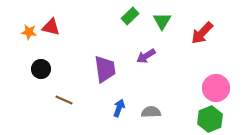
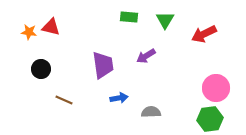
green rectangle: moved 1 px left, 1 px down; rotated 48 degrees clockwise
green triangle: moved 3 px right, 1 px up
red arrow: moved 2 px right, 1 px down; rotated 20 degrees clockwise
purple trapezoid: moved 2 px left, 4 px up
blue arrow: moved 10 px up; rotated 60 degrees clockwise
green hexagon: rotated 15 degrees clockwise
